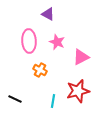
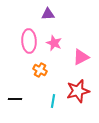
purple triangle: rotated 32 degrees counterclockwise
pink star: moved 3 px left, 1 px down
black line: rotated 24 degrees counterclockwise
